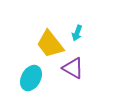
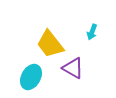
cyan arrow: moved 15 px right, 1 px up
cyan ellipse: moved 1 px up
